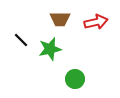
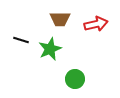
red arrow: moved 2 px down
black line: rotated 28 degrees counterclockwise
green star: rotated 10 degrees counterclockwise
